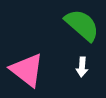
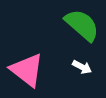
white arrow: rotated 66 degrees counterclockwise
